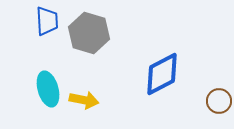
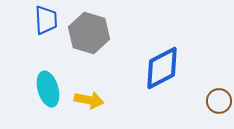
blue trapezoid: moved 1 px left, 1 px up
blue diamond: moved 6 px up
yellow arrow: moved 5 px right
